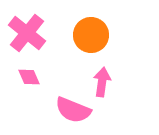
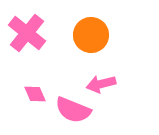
pink diamond: moved 6 px right, 17 px down
pink arrow: moved 1 px left, 2 px down; rotated 112 degrees counterclockwise
